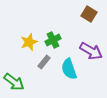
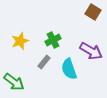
brown square: moved 4 px right, 2 px up
yellow star: moved 9 px left, 1 px up
